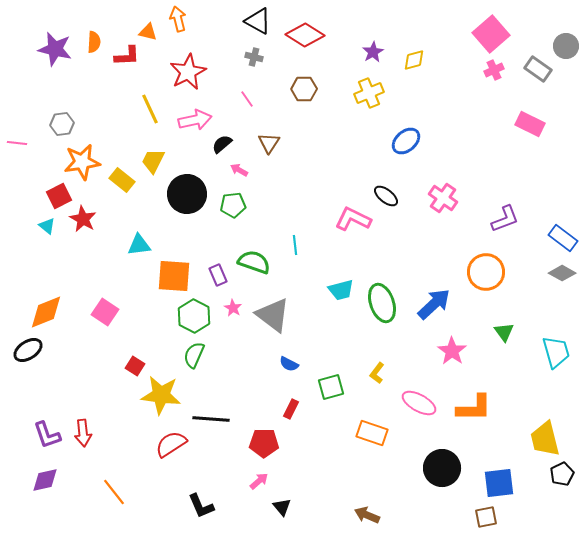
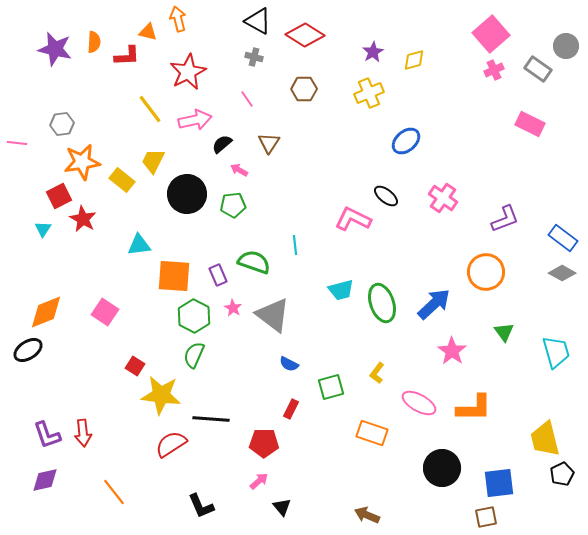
yellow line at (150, 109): rotated 12 degrees counterclockwise
cyan triangle at (47, 226): moved 4 px left, 3 px down; rotated 24 degrees clockwise
